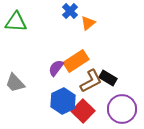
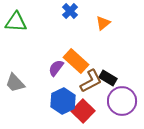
orange triangle: moved 15 px right
orange rectangle: rotated 75 degrees clockwise
purple circle: moved 8 px up
